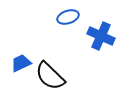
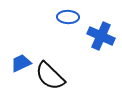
blue ellipse: rotated 20 degrees clockwise
